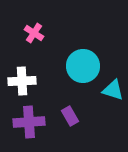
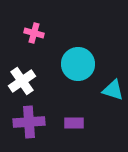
pink cross: rotated 18 degrees counterclockwise
cyan circle: moved 5 px left, 2 px up
white cross: rotated 32 degrees counterclockwise
purple rectangle: moved 4 px right, 7 px down; rotated 60 degrees counterclockwise
